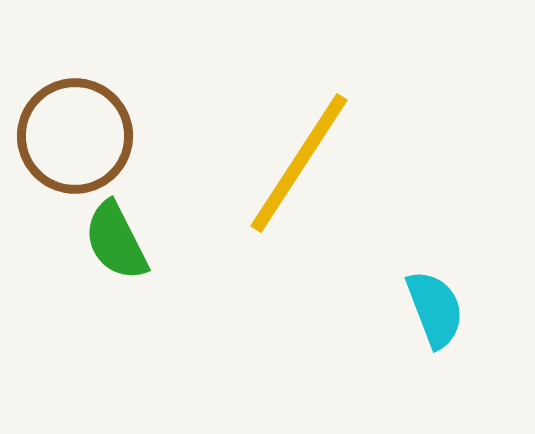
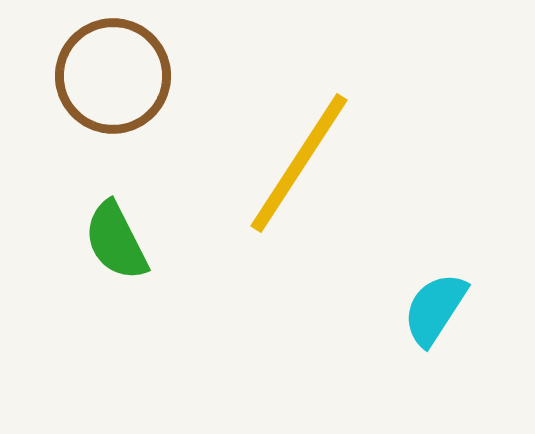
brown circle: moved 38 px right, 60 px up
cyan semicircle: rotated 126 degrees counterclockwise
